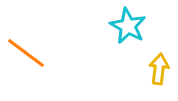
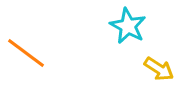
yellow arrow: rotated 116 degrees clockwise
